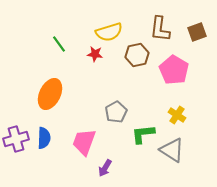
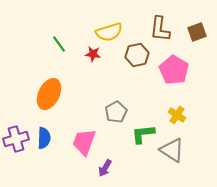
red star: moved 2 px left
orange ellipse: moved 1 px left
